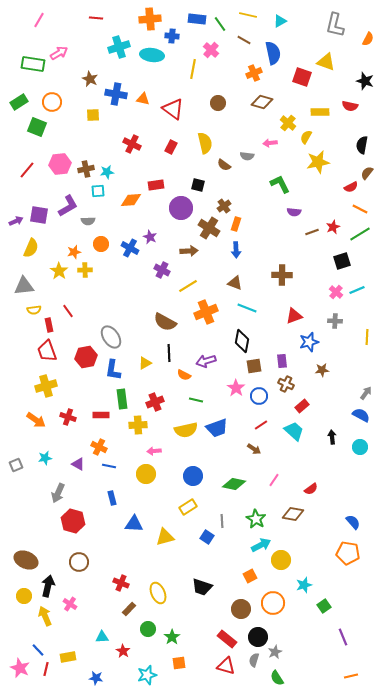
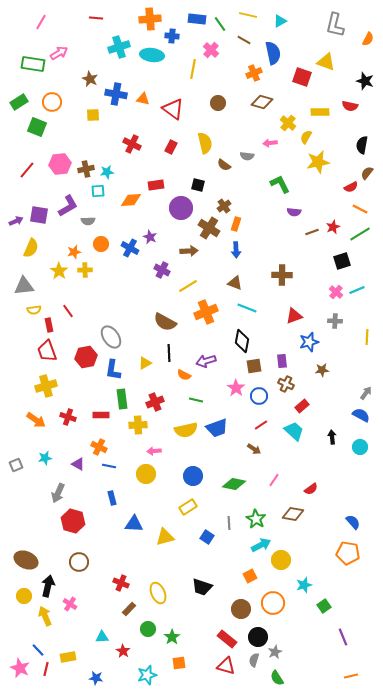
pink line at (39, 20): moved 2 px right, 2 px down
gray line at (222, 521): moved 7 px right, 2 px down
